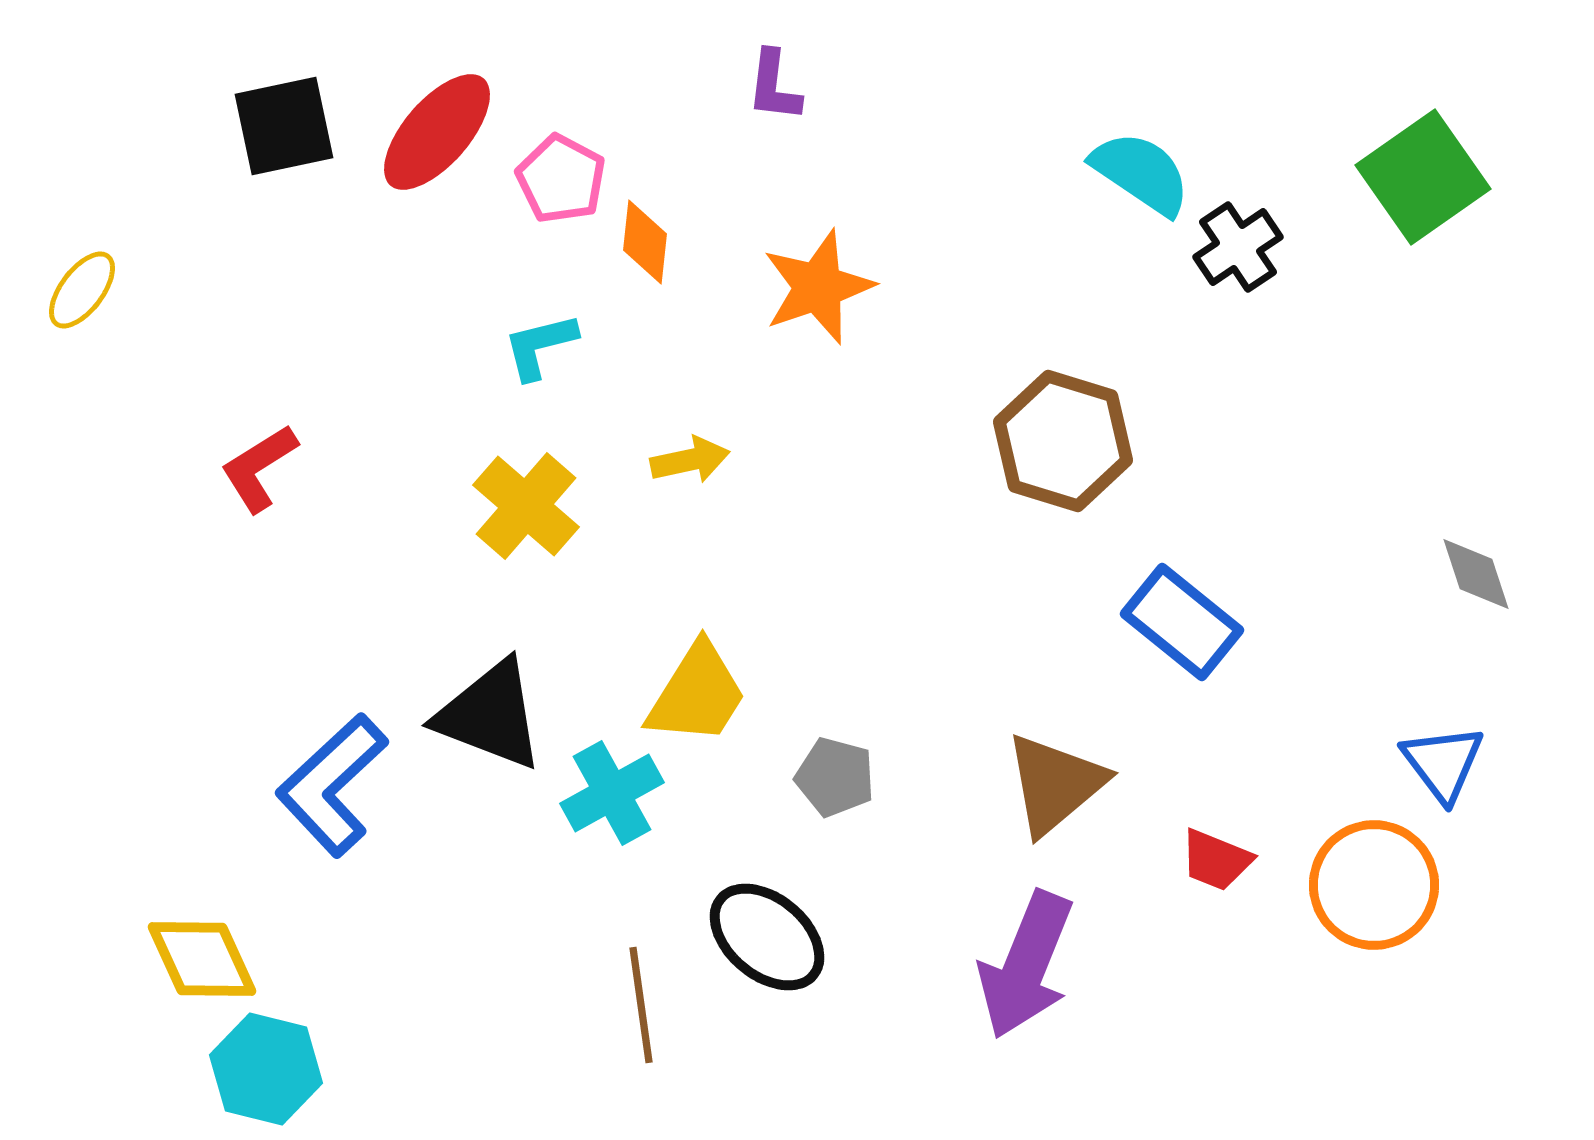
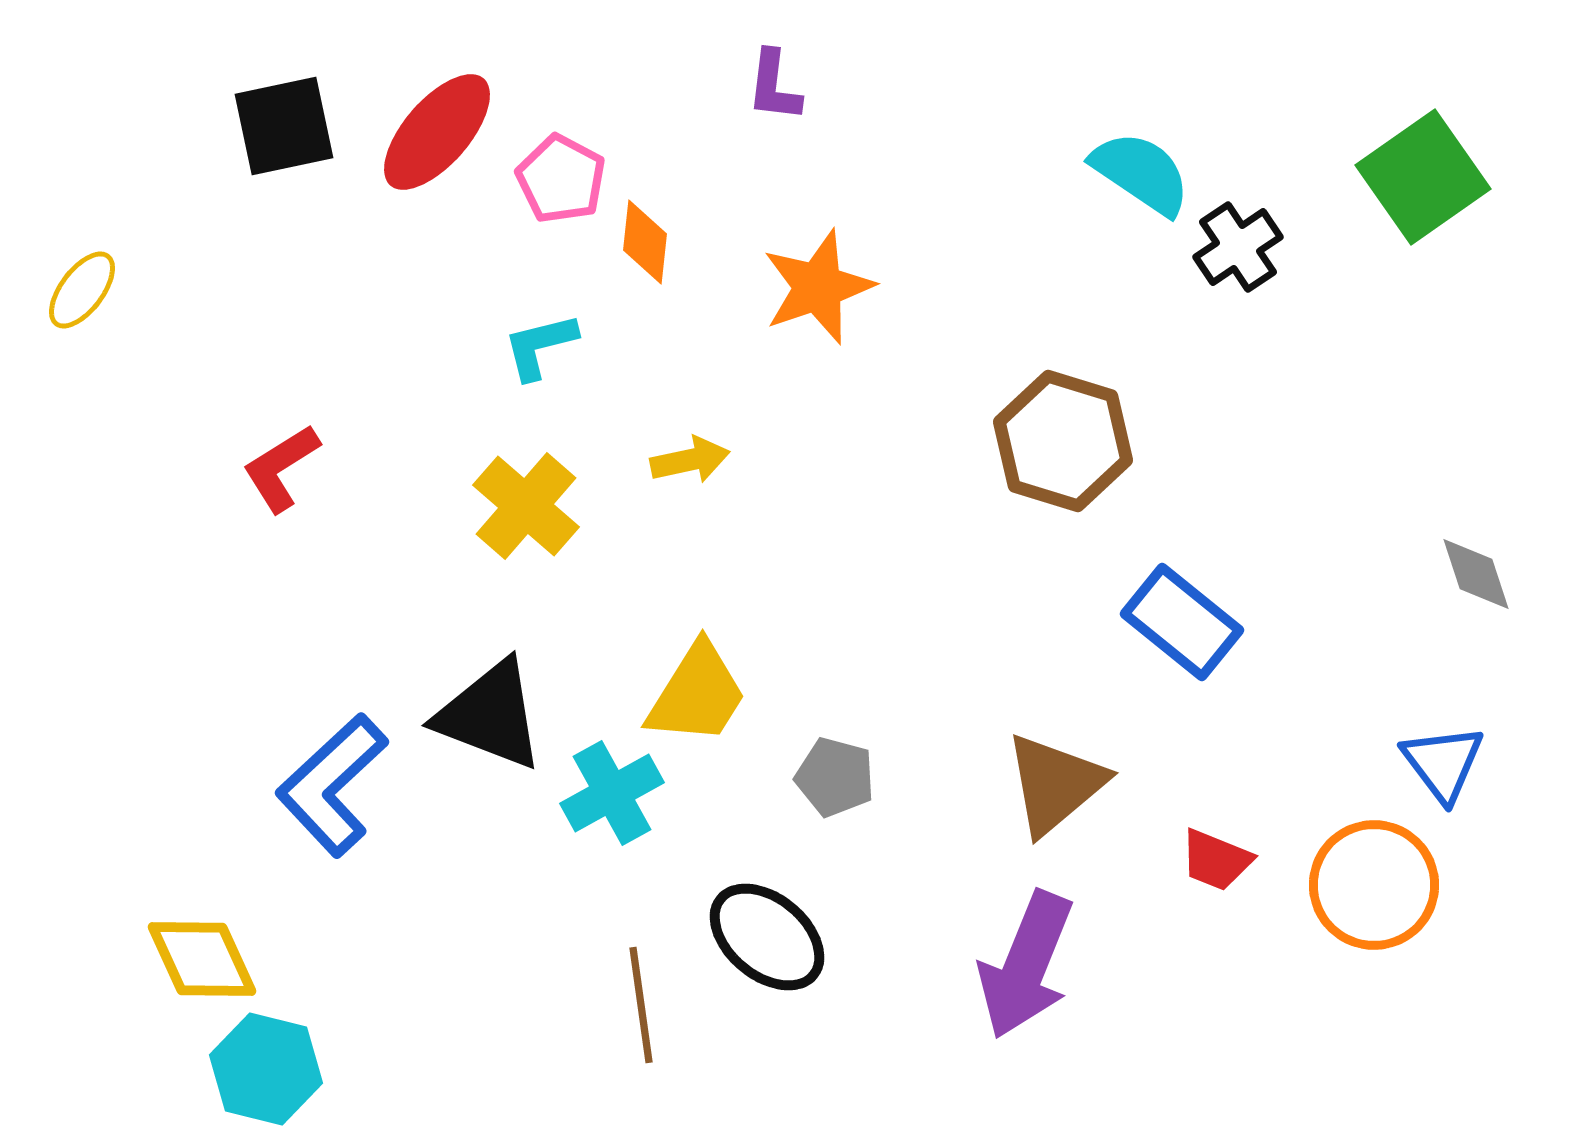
red L-shape: moved 22 px right
